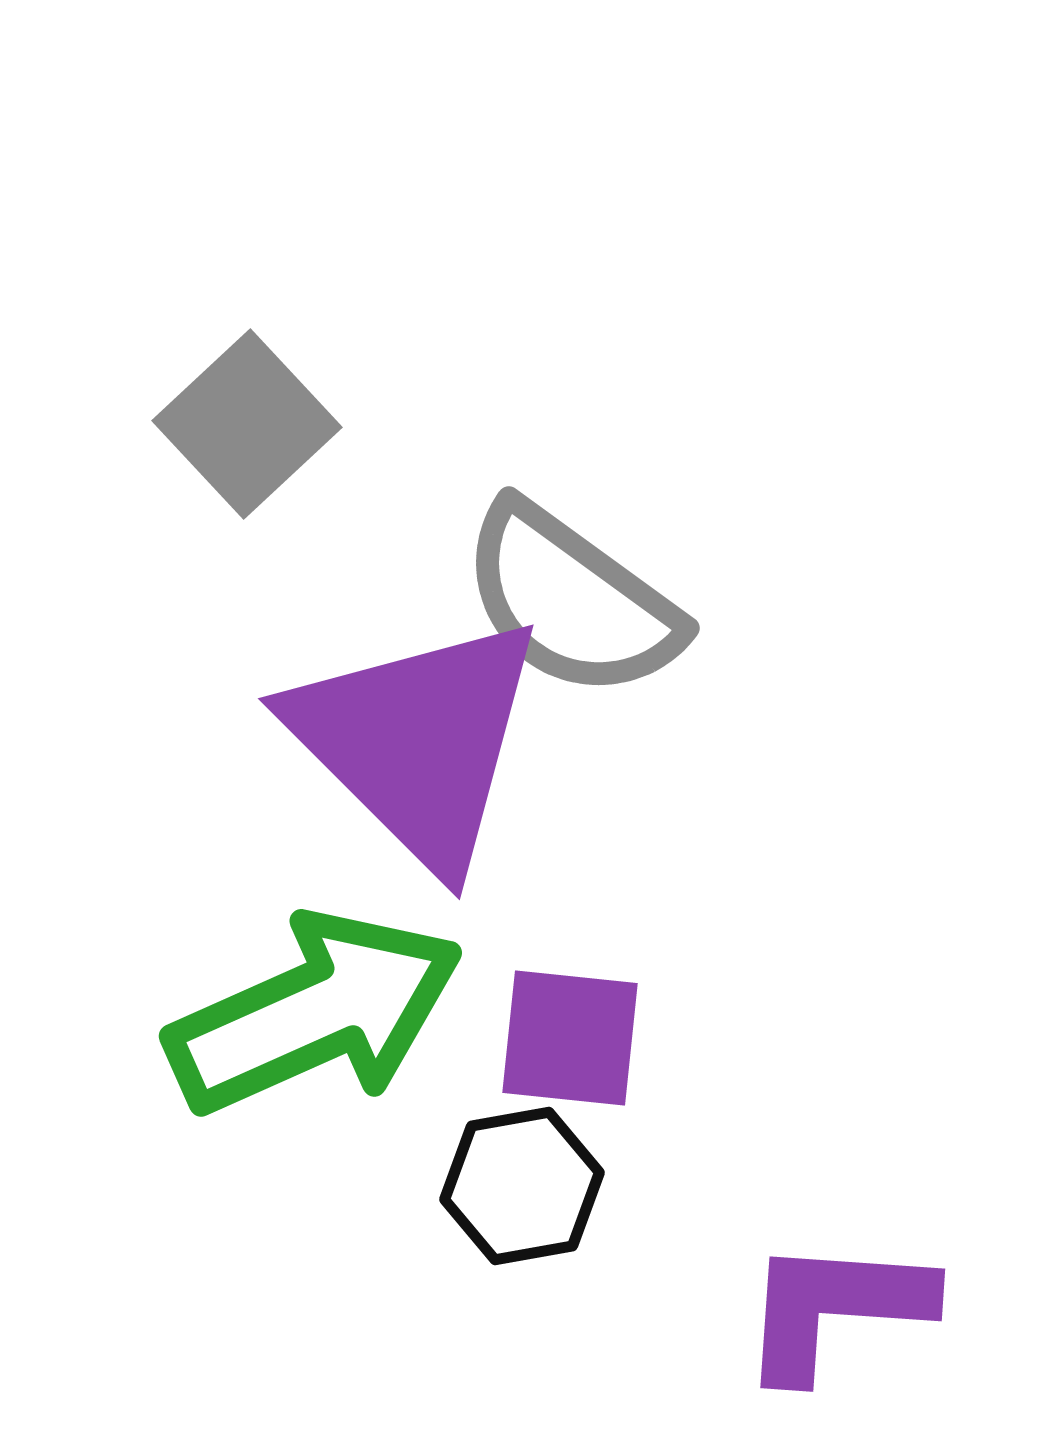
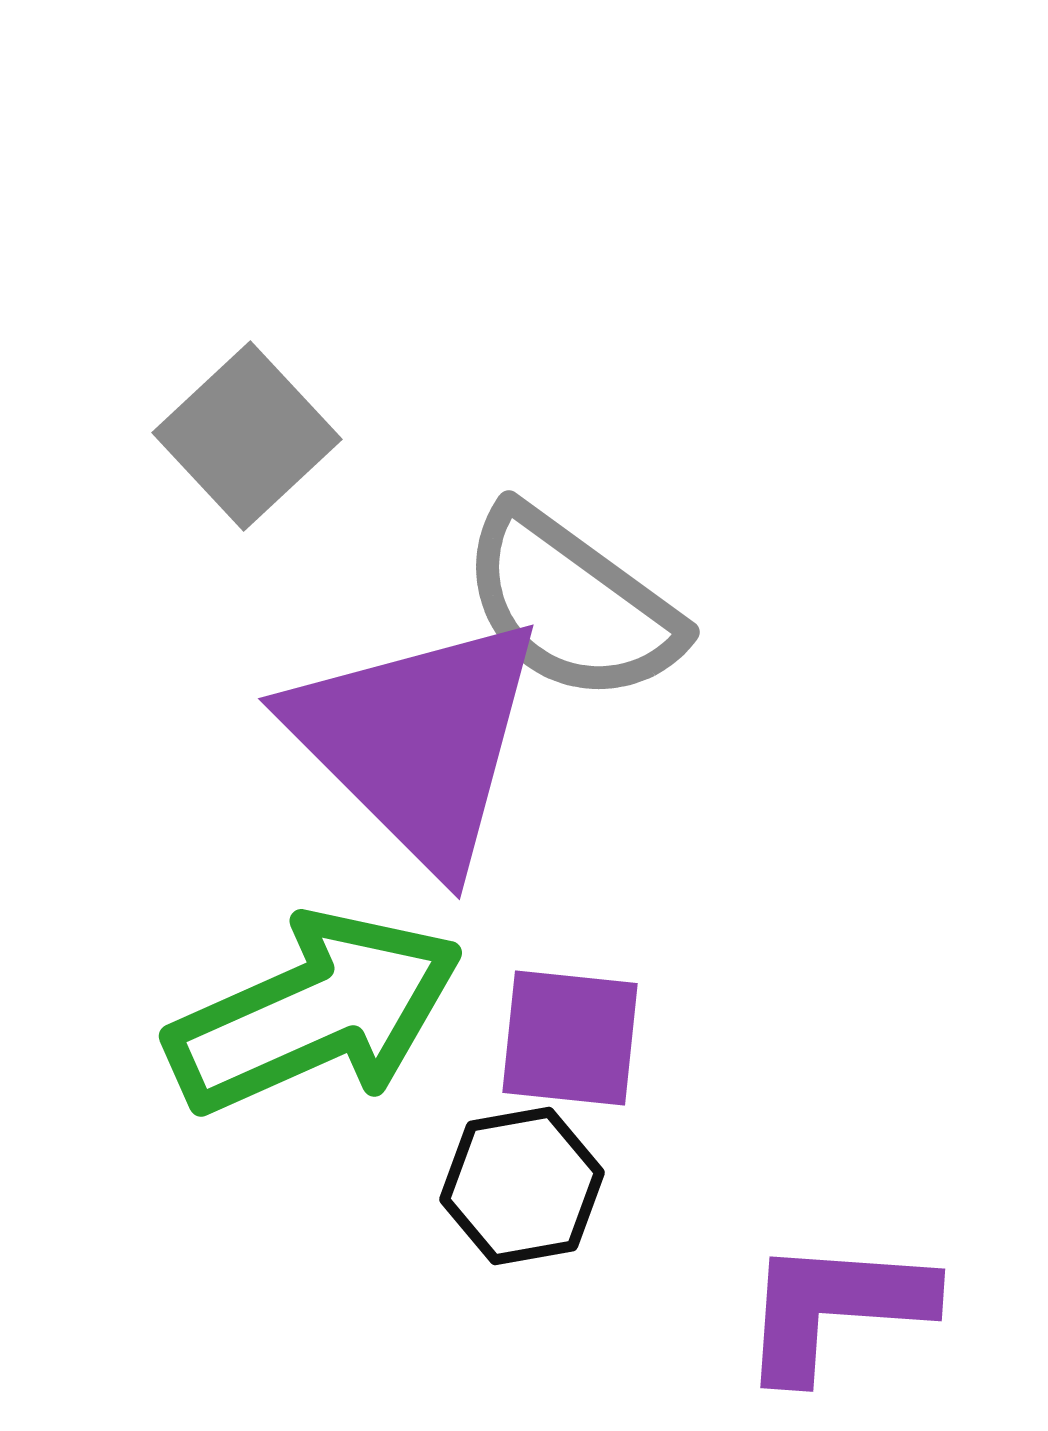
gray square: moved 12 px down
gray semicircle: moved 4 px down
